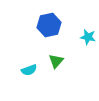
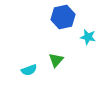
blue hexagon: moved 14 px right, 8 px up
green triangle: moved 1 px up
